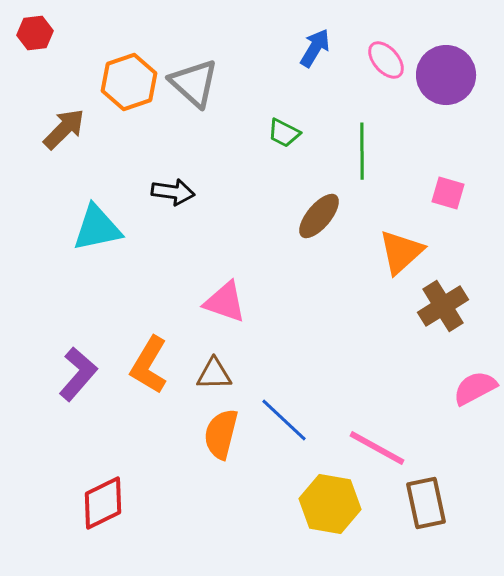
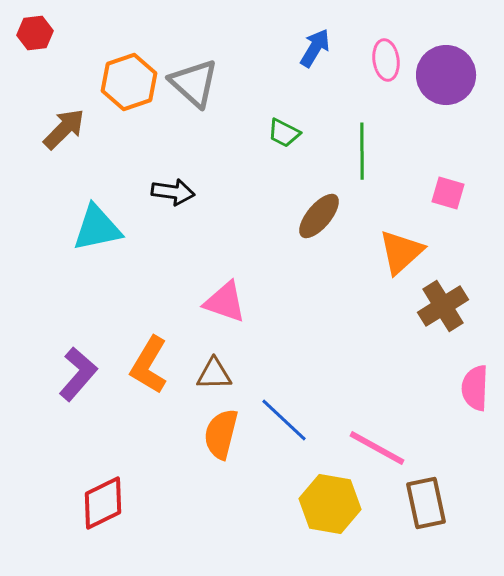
pink ellipse: rotated 33 degrees clockwise
pink semicircle: rotated 60 degrees counterclockwise
